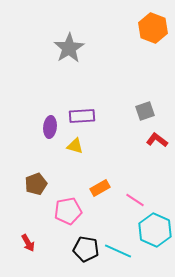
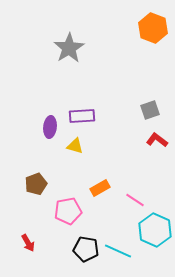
gray square: moved 5 px right, 1 px up
